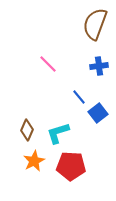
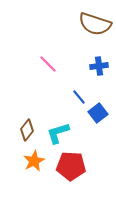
brown semicircle: rotated 92 degrees counterclockwise
brown diamond: rotated 15 degrees clockwise
